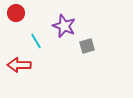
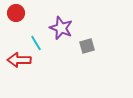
purple star: moved 3 px left, 2 px down
cyan line: moved 2 px down
red arrow: moved 5 px up
